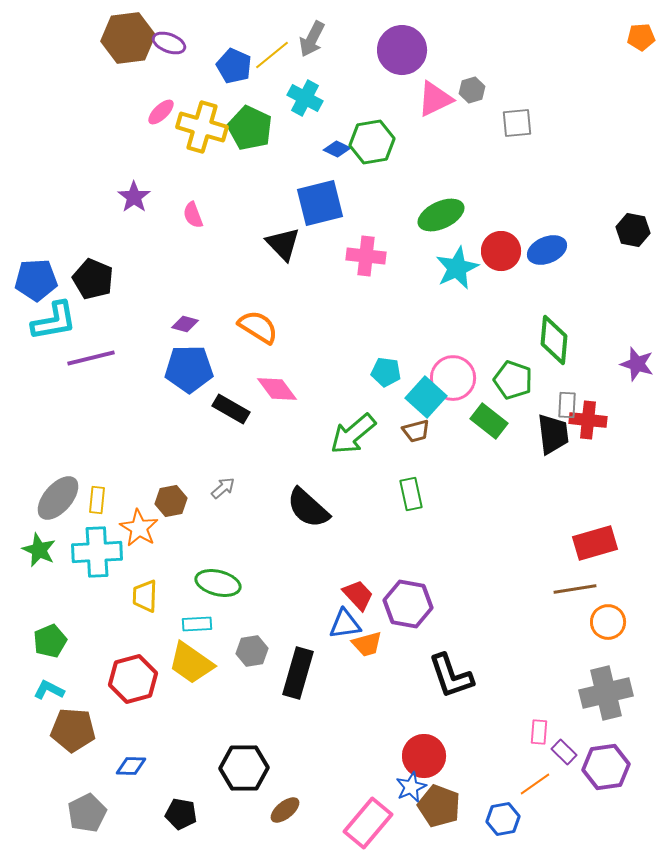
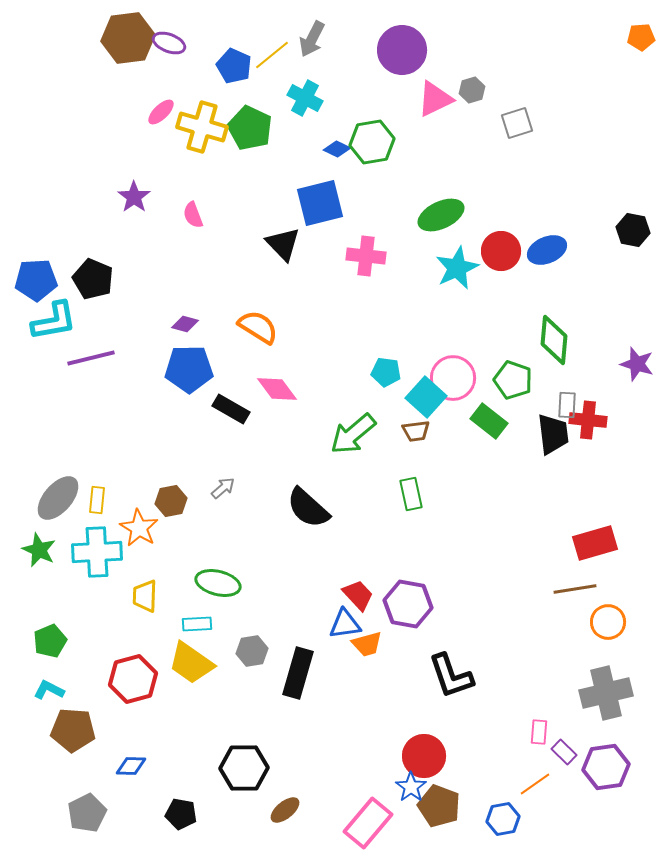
gray square at (517, 123): rotated 12 degrees counterclockwise
brown trapezoid at (416, 431): rotated 8 degrees clockwise
blue star at (411, 787): rotated 12 degrees counterclockwise
